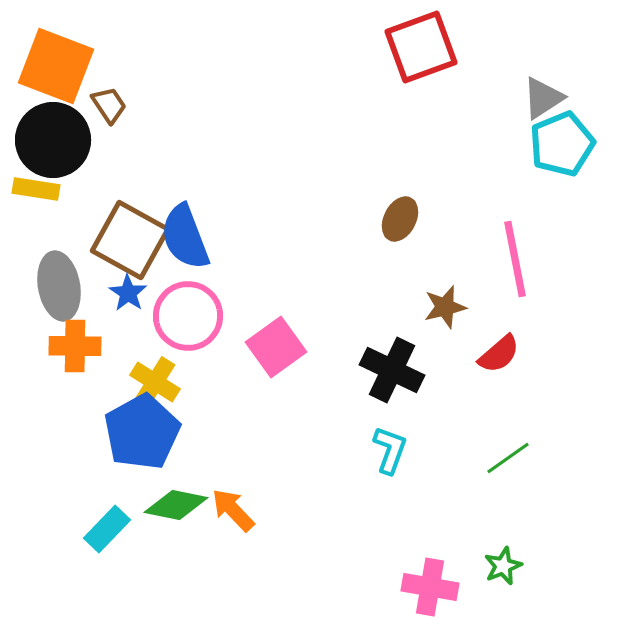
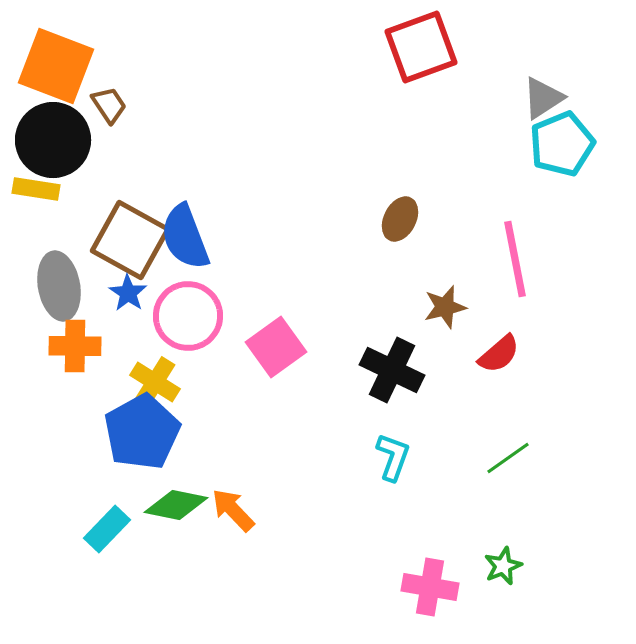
cyan L-shape: moved 3 px right, 7 px down
